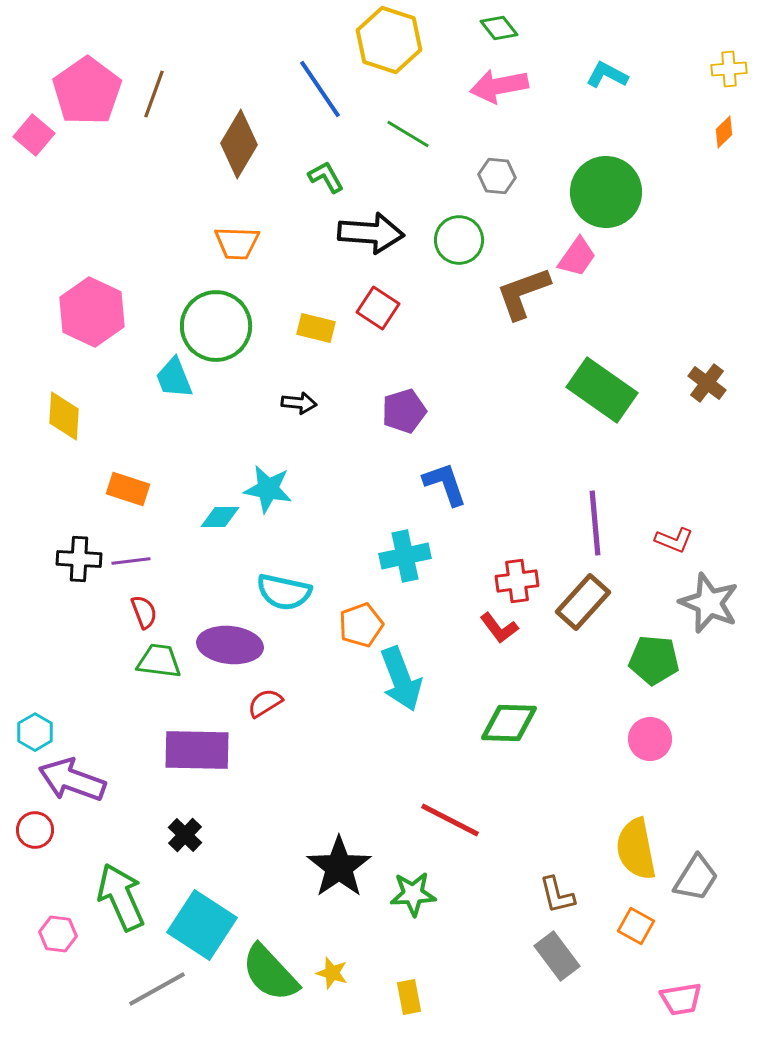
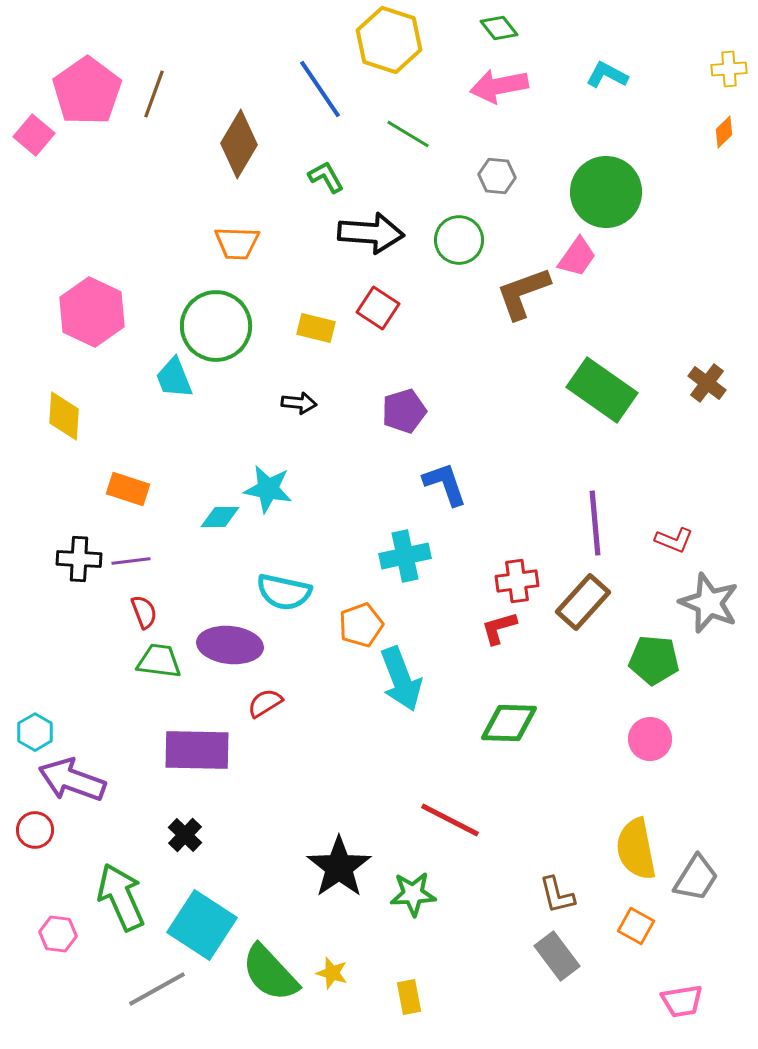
red L-shape at (499, 628): rotated 111 degrees clockwise
pink trapezoid at (681, 999): moved 1 px right, 2 px down
